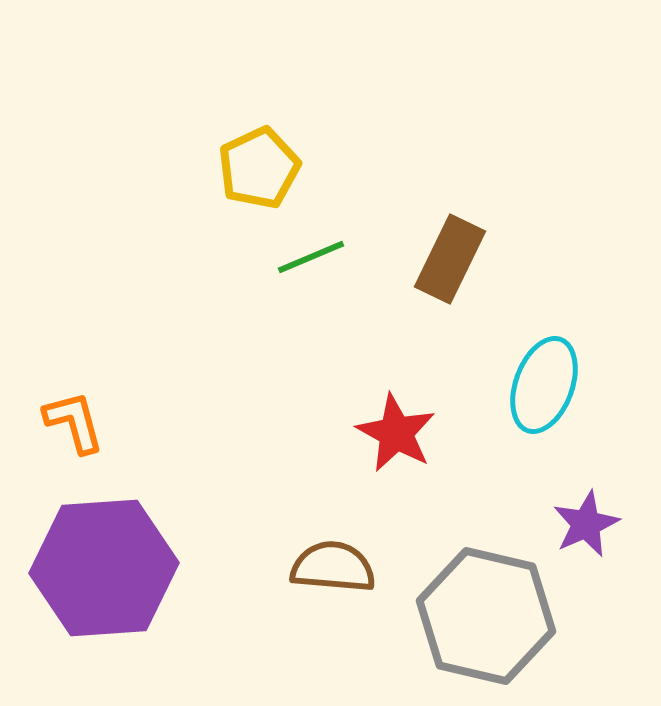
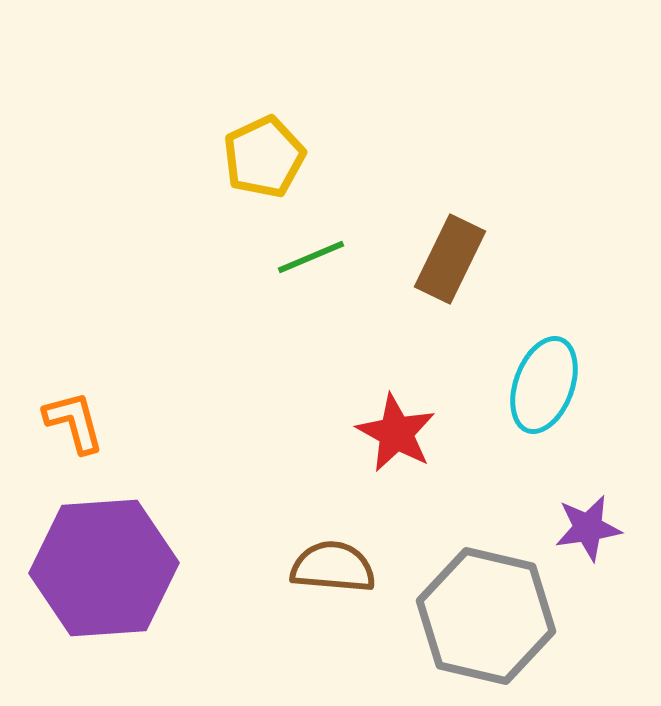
yellow pentagon: moved 5 px right, 11 px up
purple star: moved 2 px right, 4 px down; rotated 16 degrees clockwise
